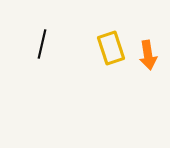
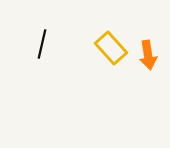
yellow rectangle: rotated 24 degrees counterclockwise
